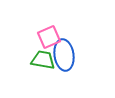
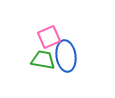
blue ellipse: moved 2 px right, 1 px down
